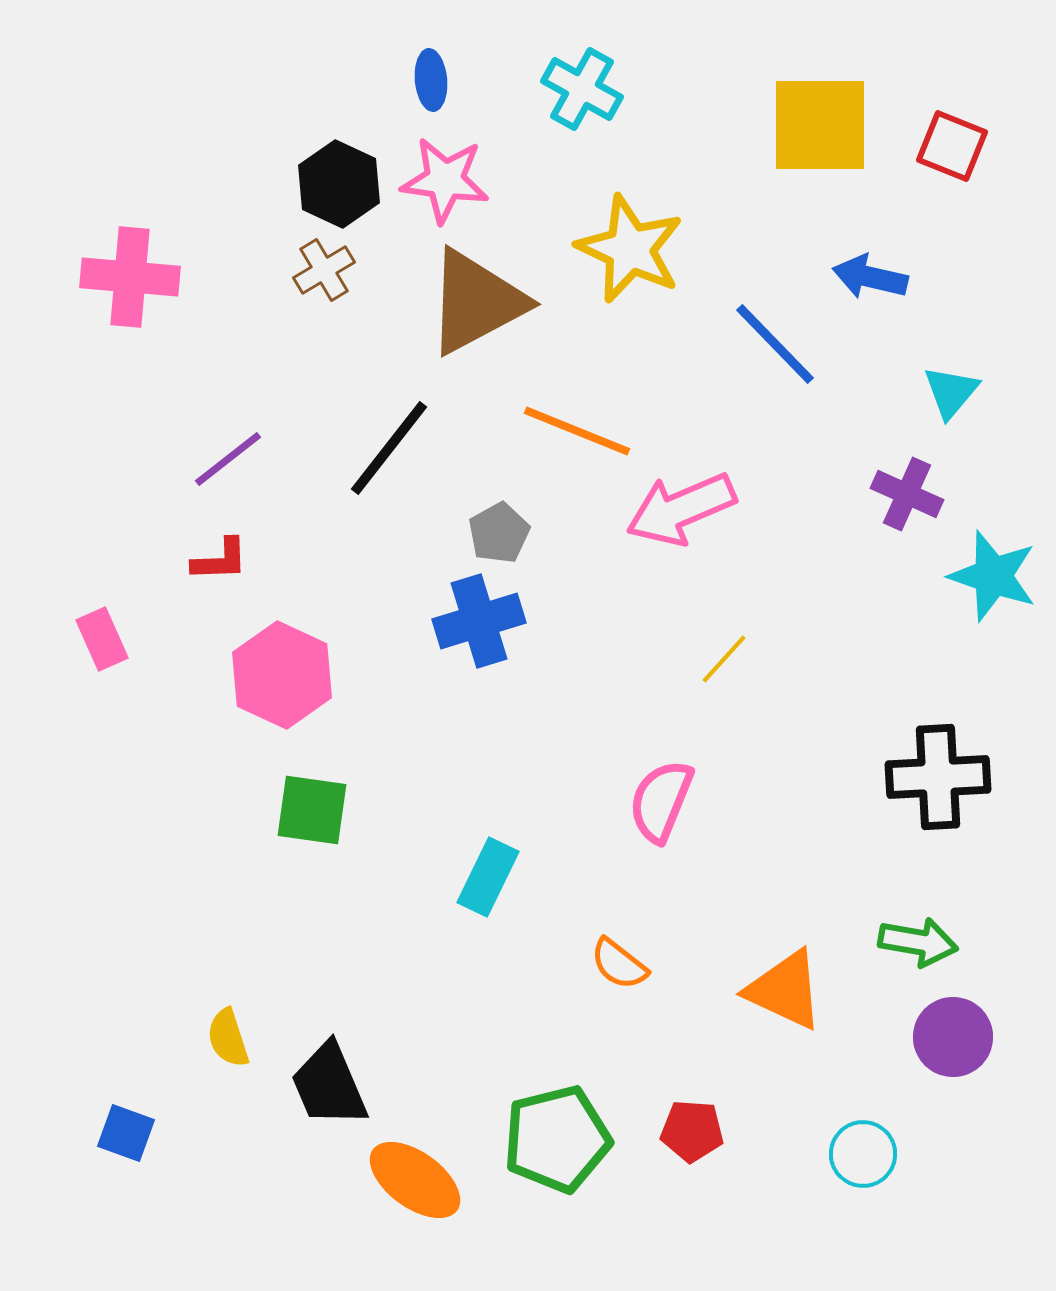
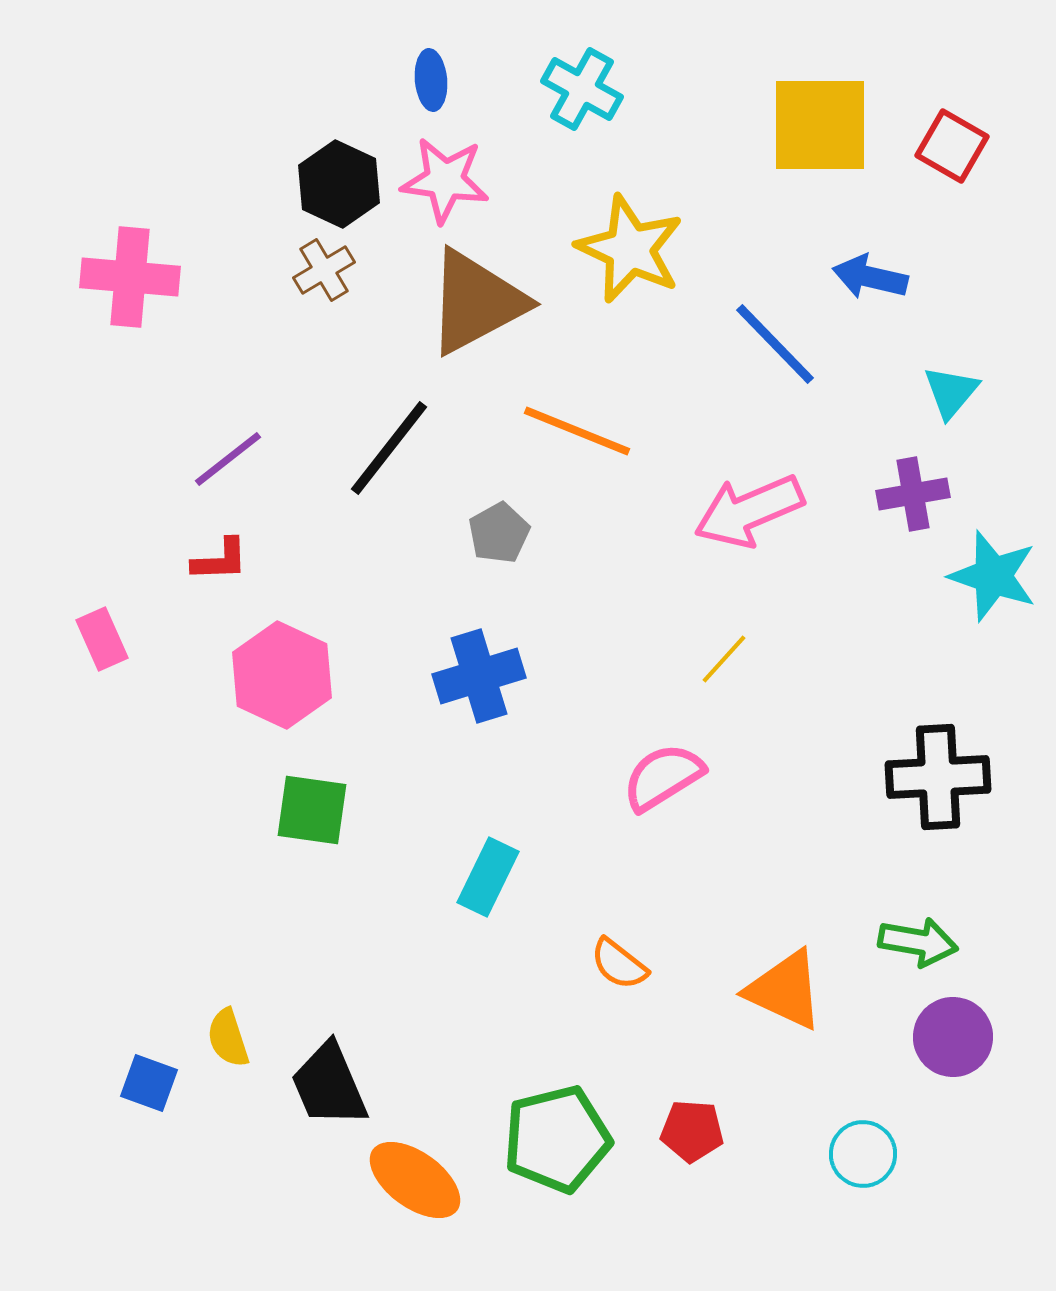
red square: rotated 8 degrees clockwise
purple cross: moved 6 px right; rotated 34 degrees counterclockwise
pink arrow: moved 68 px right, 2 px down
blue cross: moved 55 px down
pink semicircle: moved 2 px right, 24 px up; rotated 36 degrees clockwise
blue square: moved 23 px right, 50 px up
